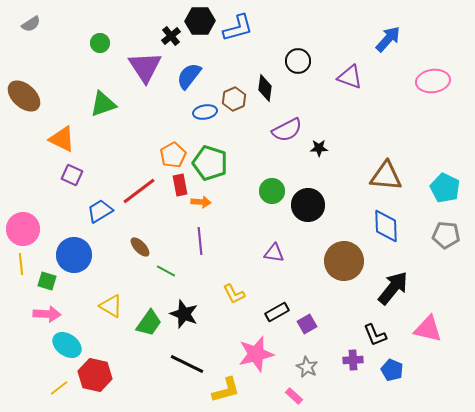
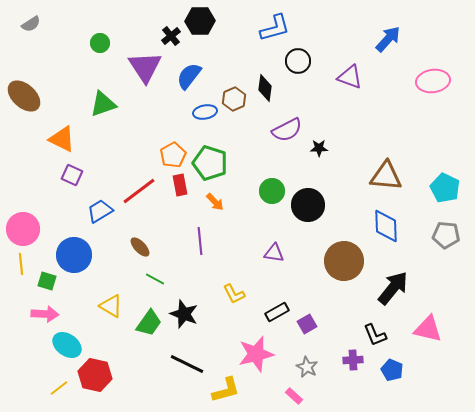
blue L-shape at (238, 28): moved 37 px right
orange arrow at (201, 202): moved 14 px right; rotated 42 degrees clockwise
green line at (166, 271): moved 11 px left, 8 px down
pink arrow at (47, 314): moved 2 px left
